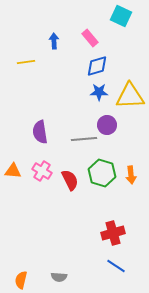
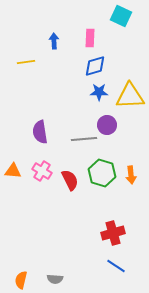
pink rectangle: rotated 42 degrees clockwise
blue diamond: moved 2 px left
gray semicircle: moved 4 px left, 2 px down
